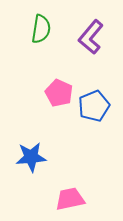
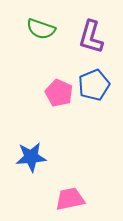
green semicircle: rotated 100 degrees clockwise
purple L-shape: rotated 24 degrees counterclockwise
blue pentagon: moved 21 px up
